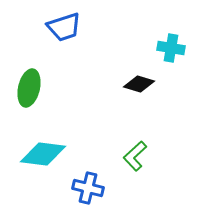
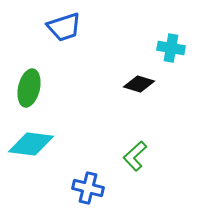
cyan diamond: moved 12 px left, 10 px up
